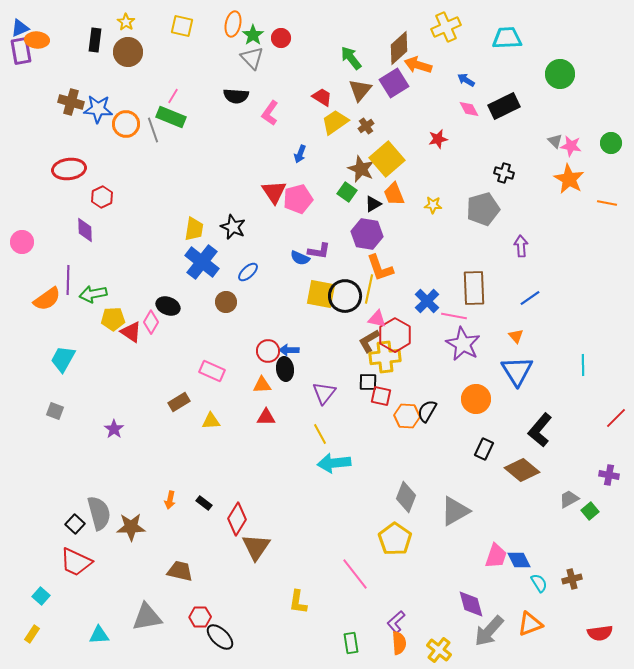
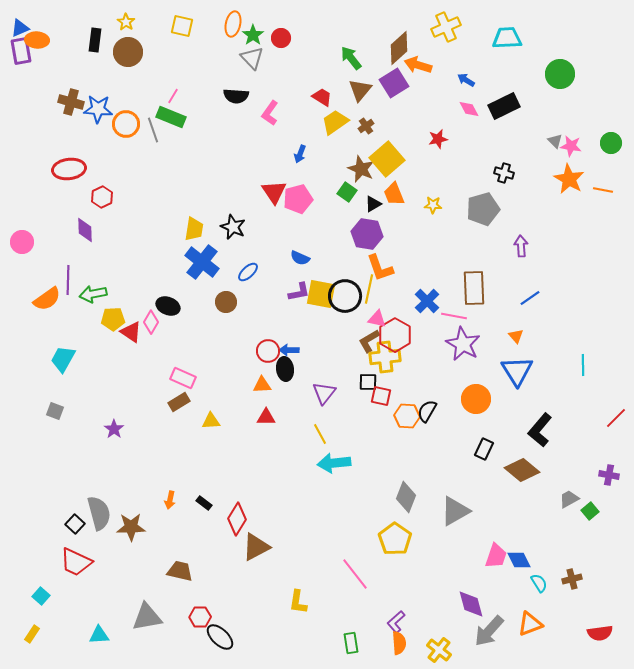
orange line at (607, 203): moved 4 px left, 13 px up
purple L-shape at (319, 251): moved 20 px left, 41 px down; rotated 20 degrees counterclockwise
pink rectangle at (212, 371): moved 29 px left, 7 px down
brown triangle at (256, 547): rotated 28 degrees clockwise
